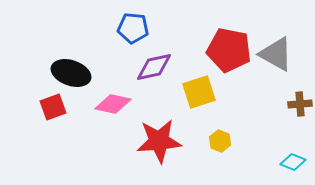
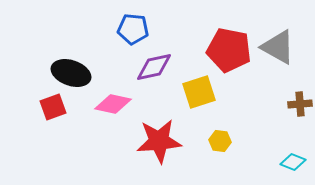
blue pentagon: moved 1 px down
gray triangle: moved 2 px right, 7 px up
yellow hexagon: rotated 15 degrees counterclockwise
